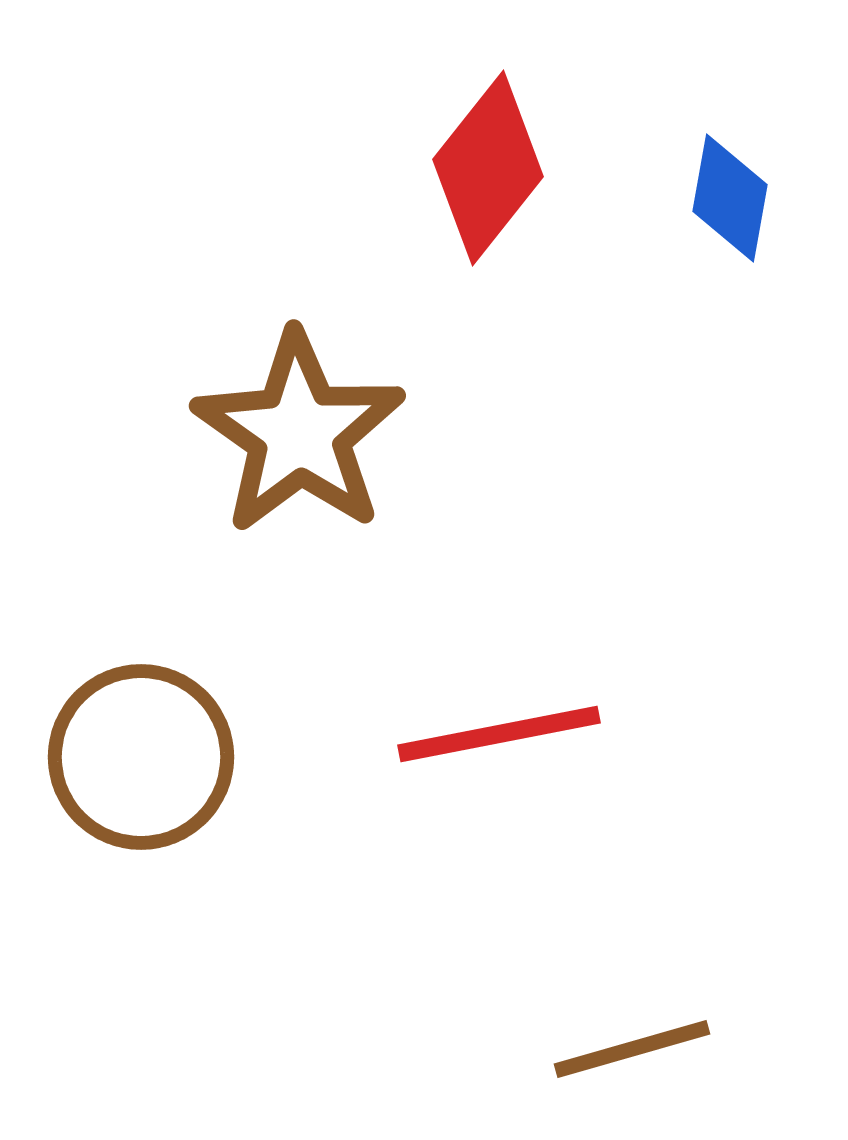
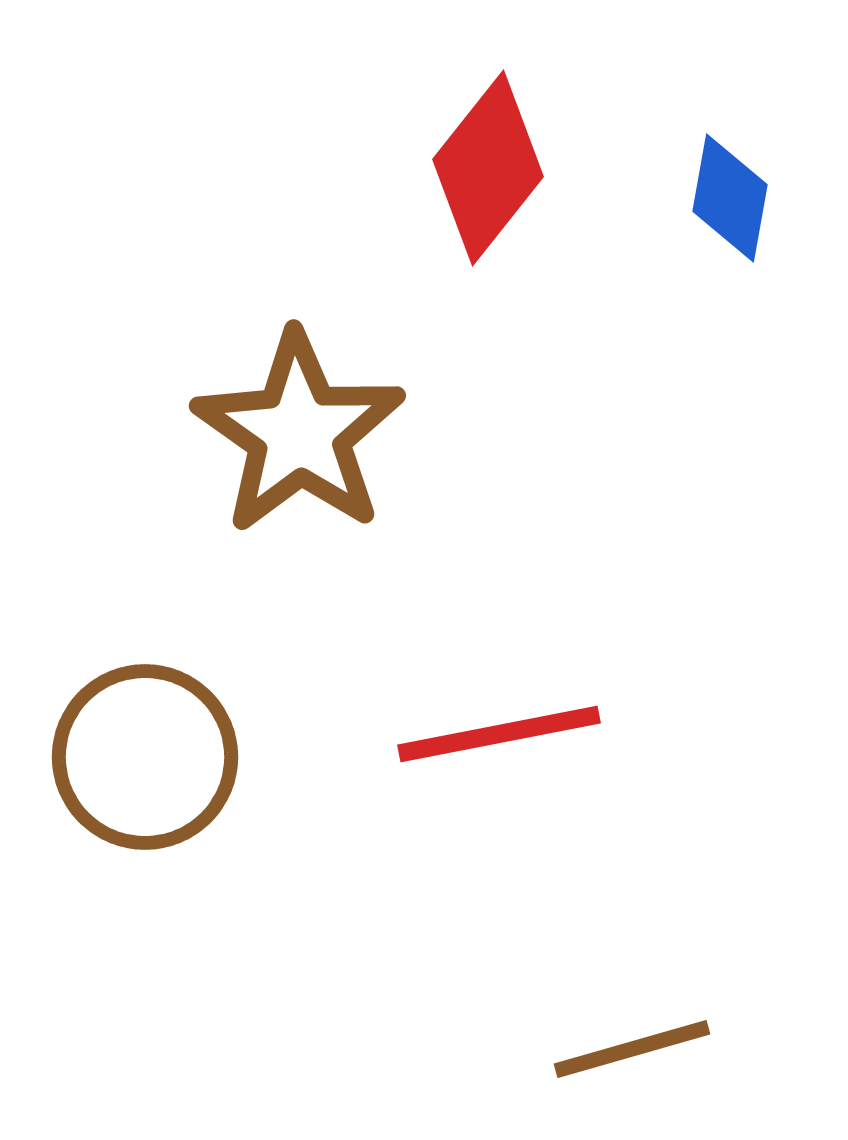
brown circle: moved 4 px right
